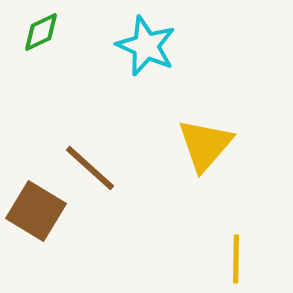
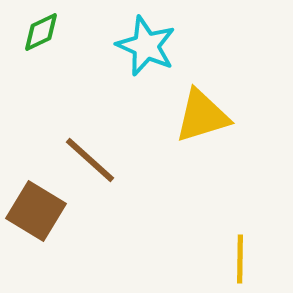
yellow triangle: moved 3 px left, 29 px up; rotated 32 degrees clockwise
brown line: moved 8 px up
yellow line: moved 4 px right
